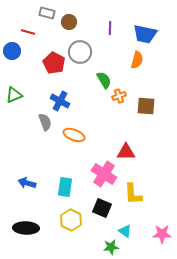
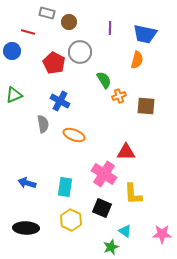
gray semicircle: moved 2 px left, 2 px down; rotated 12 degrees clockwise
green star: rotated 14 degrees counterclockwise
